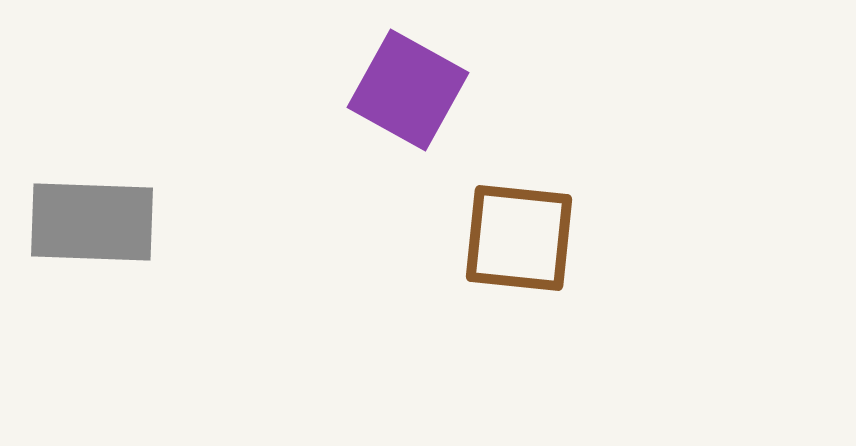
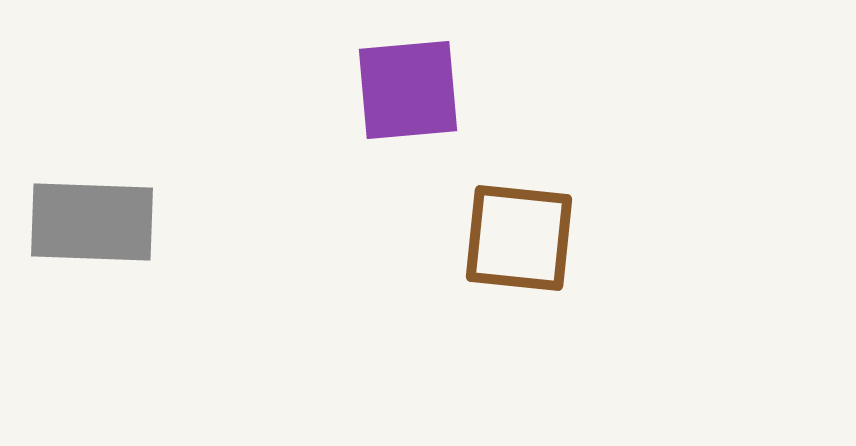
purple square: rotated 34 degrees counterclockwise
